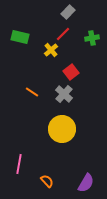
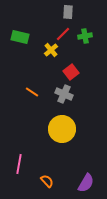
gray rectangle: rotated 40 degrees counterclockwise
green cross: moved 7 px left, 2 px up
gray cross: rotated 18 degrees counterclockwise
